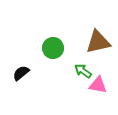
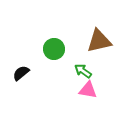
brown triangle: moved 1 px right, 1 px up
green circle: moved 1 px right, 1 px down
pink triangle: moved 10 px left, 5 px down
